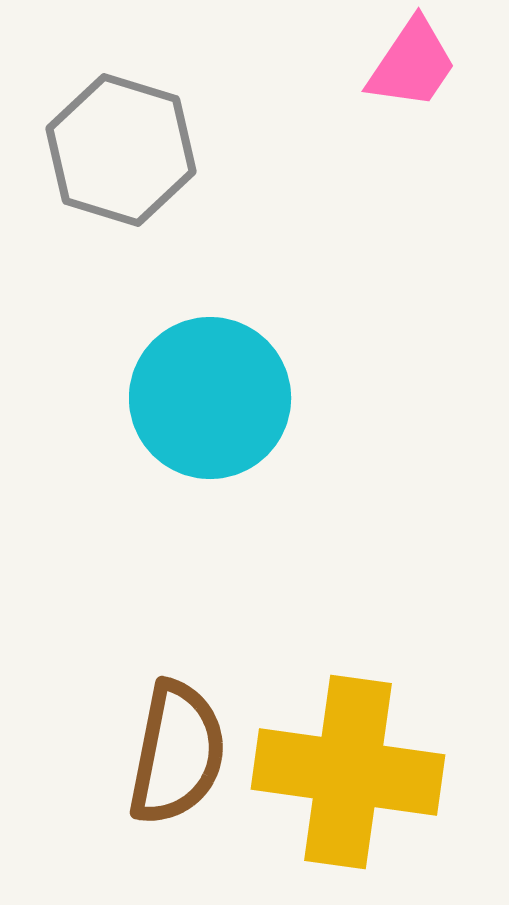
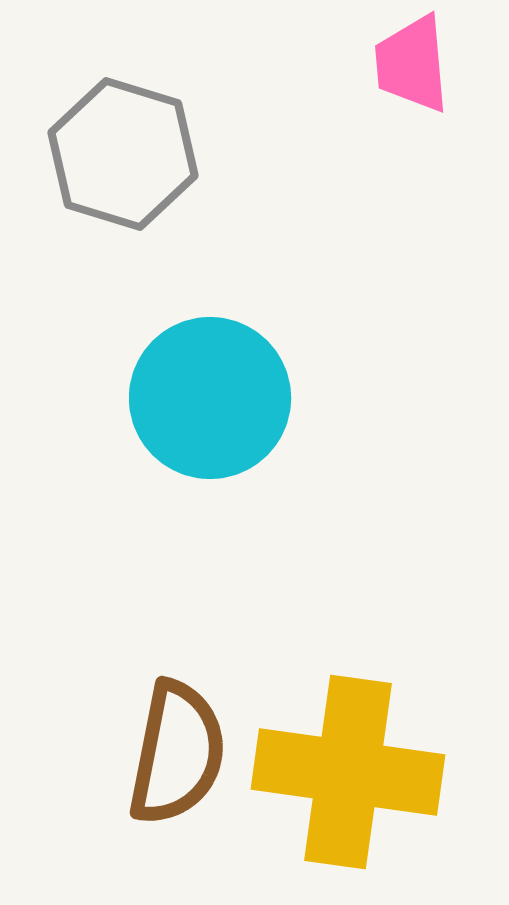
pink trapezoid: rotated 141 degrees clockwise
gray hexagon: moved 2 px right, 4 px down
